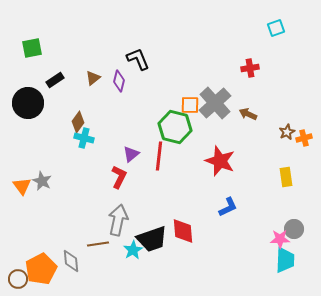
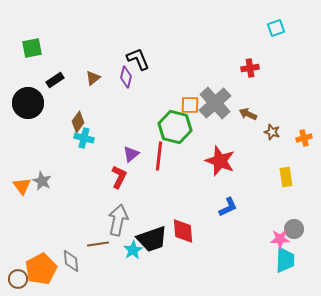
purple diamond: moved 7 px right, 4 px up
brown star: moved 15 px left; rotated 28 degrees counterclockwise
